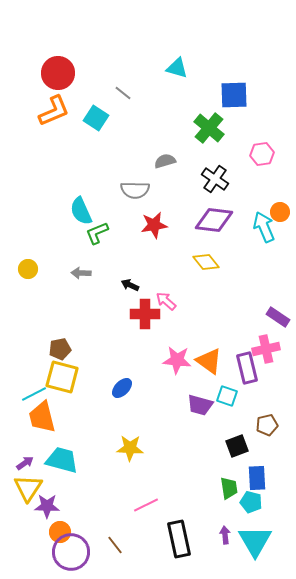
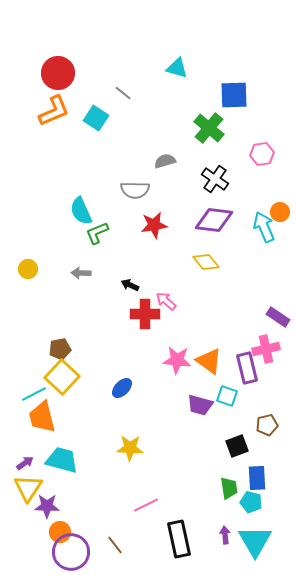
yellow square at (62, 377): rotated 28 degrees clockwise
